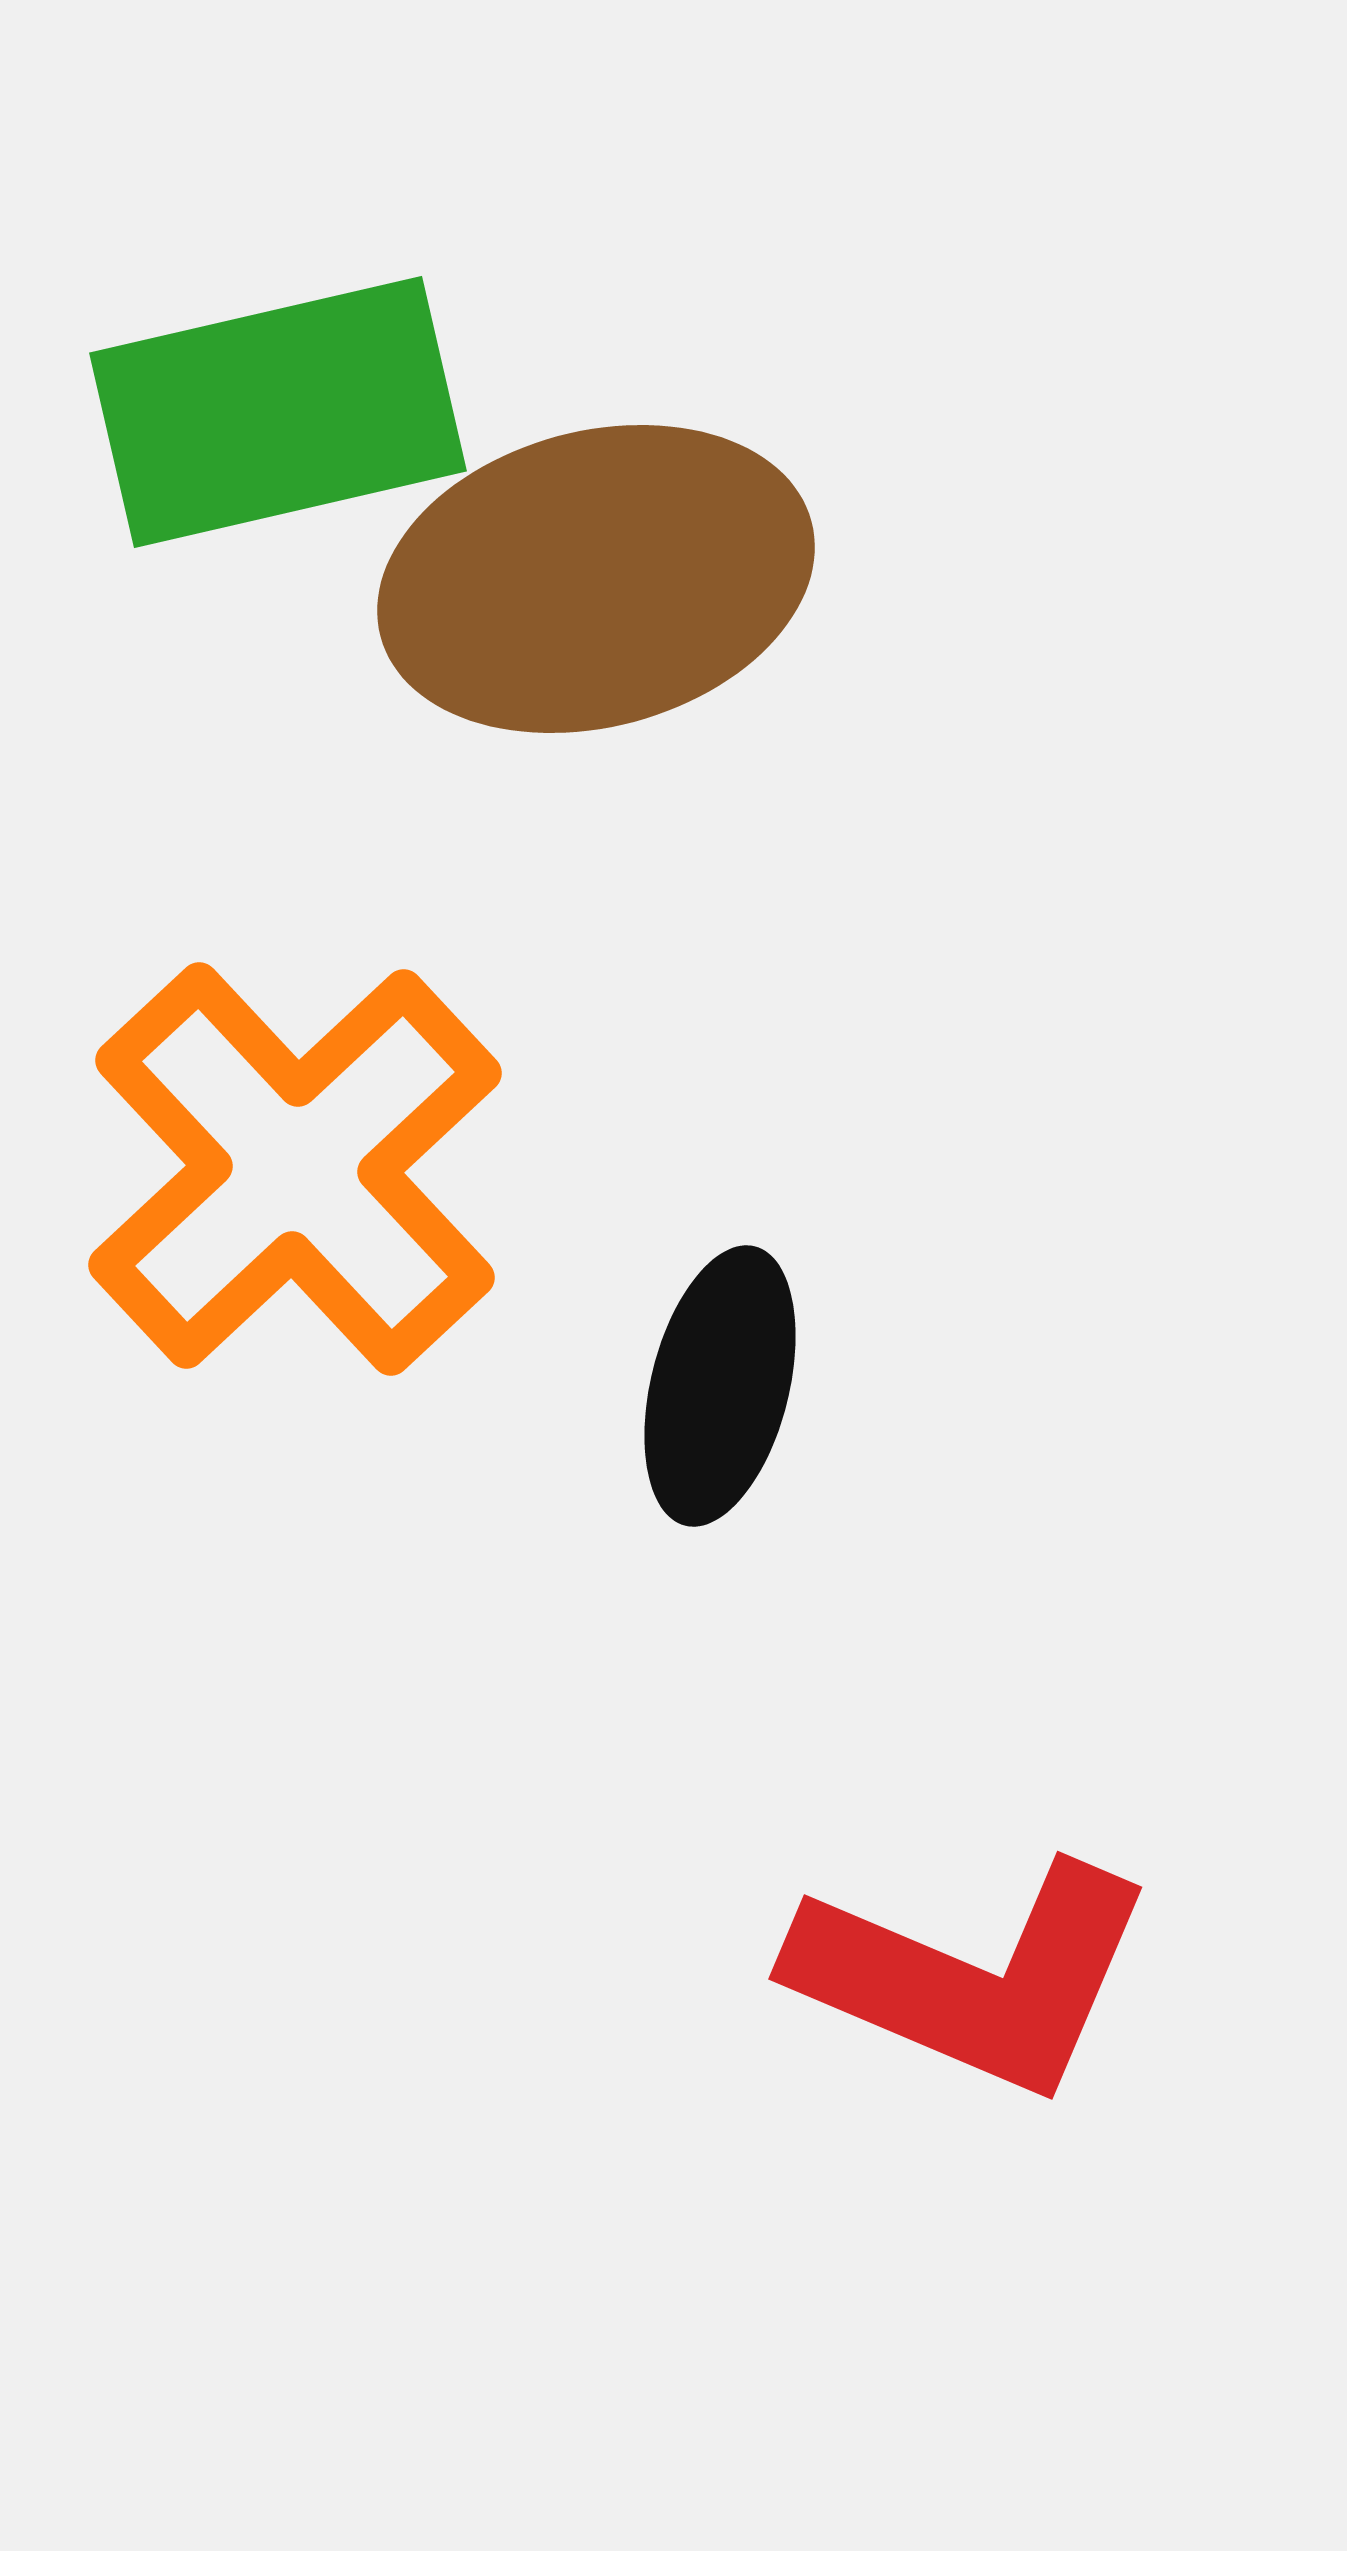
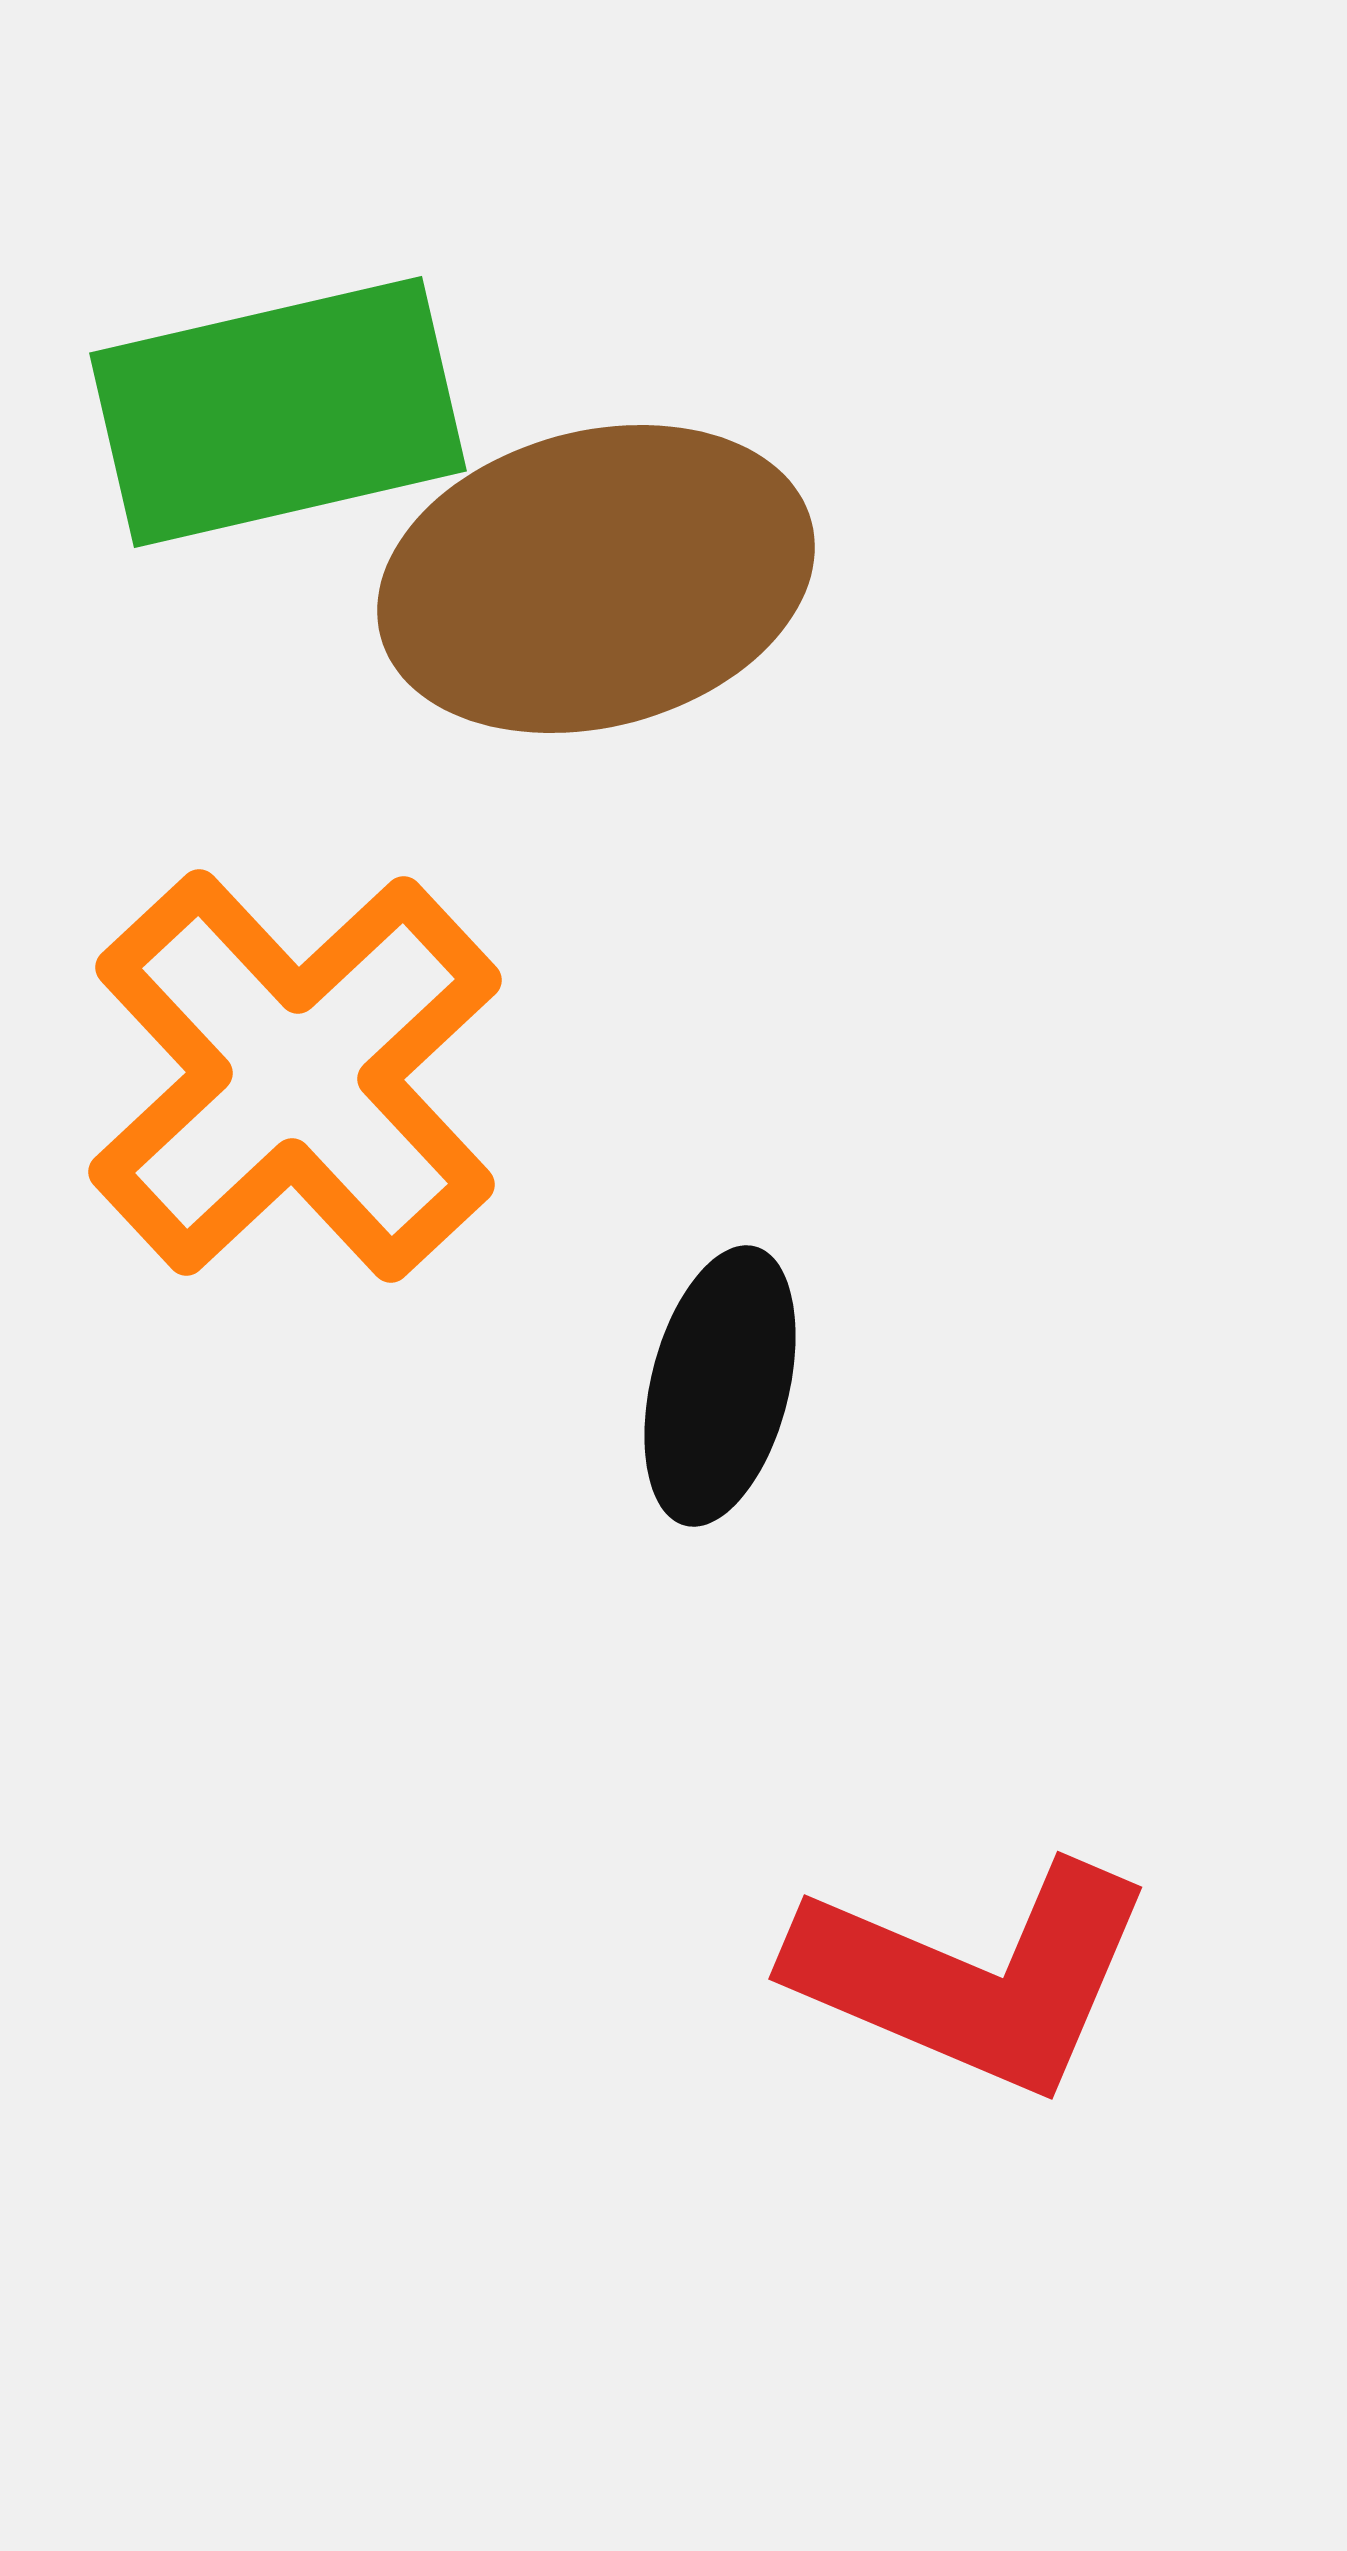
orange cross: moved 93 px up
